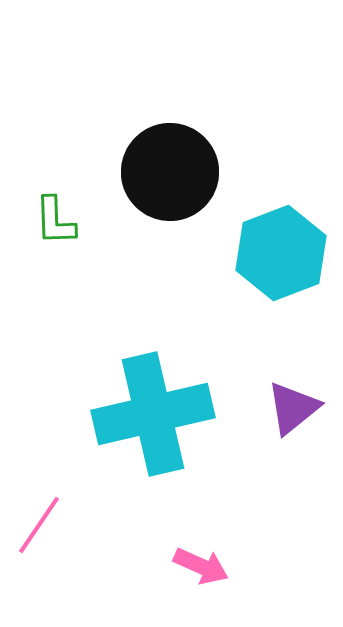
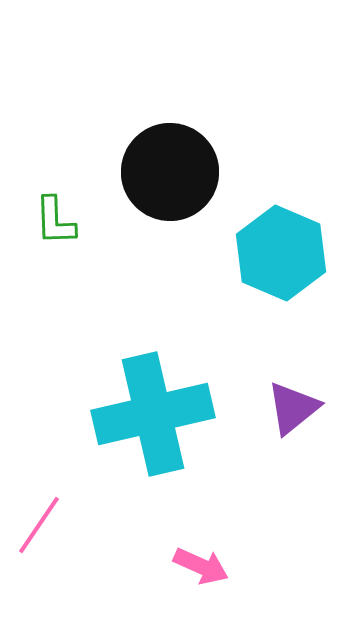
cyan hexagon: rotated 16 degrees counterclockwise
